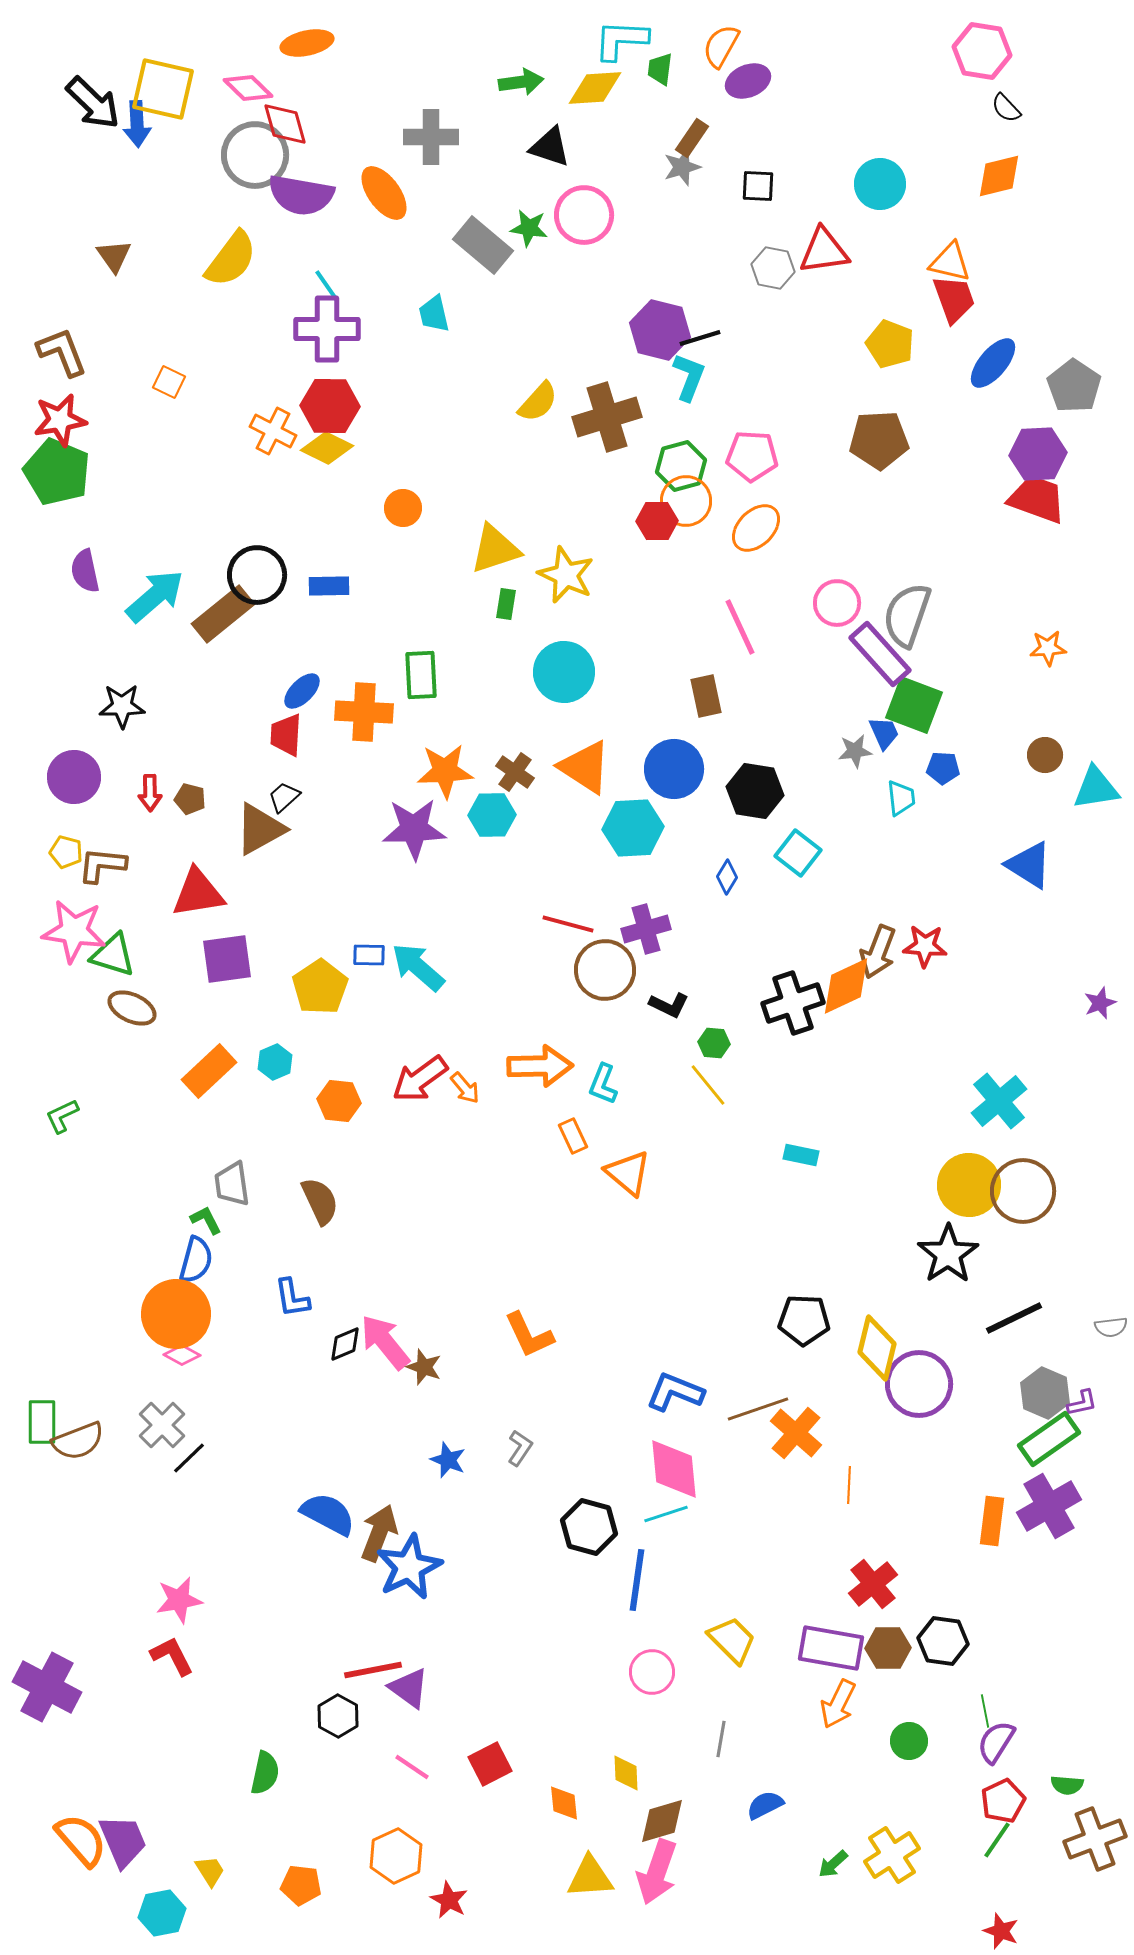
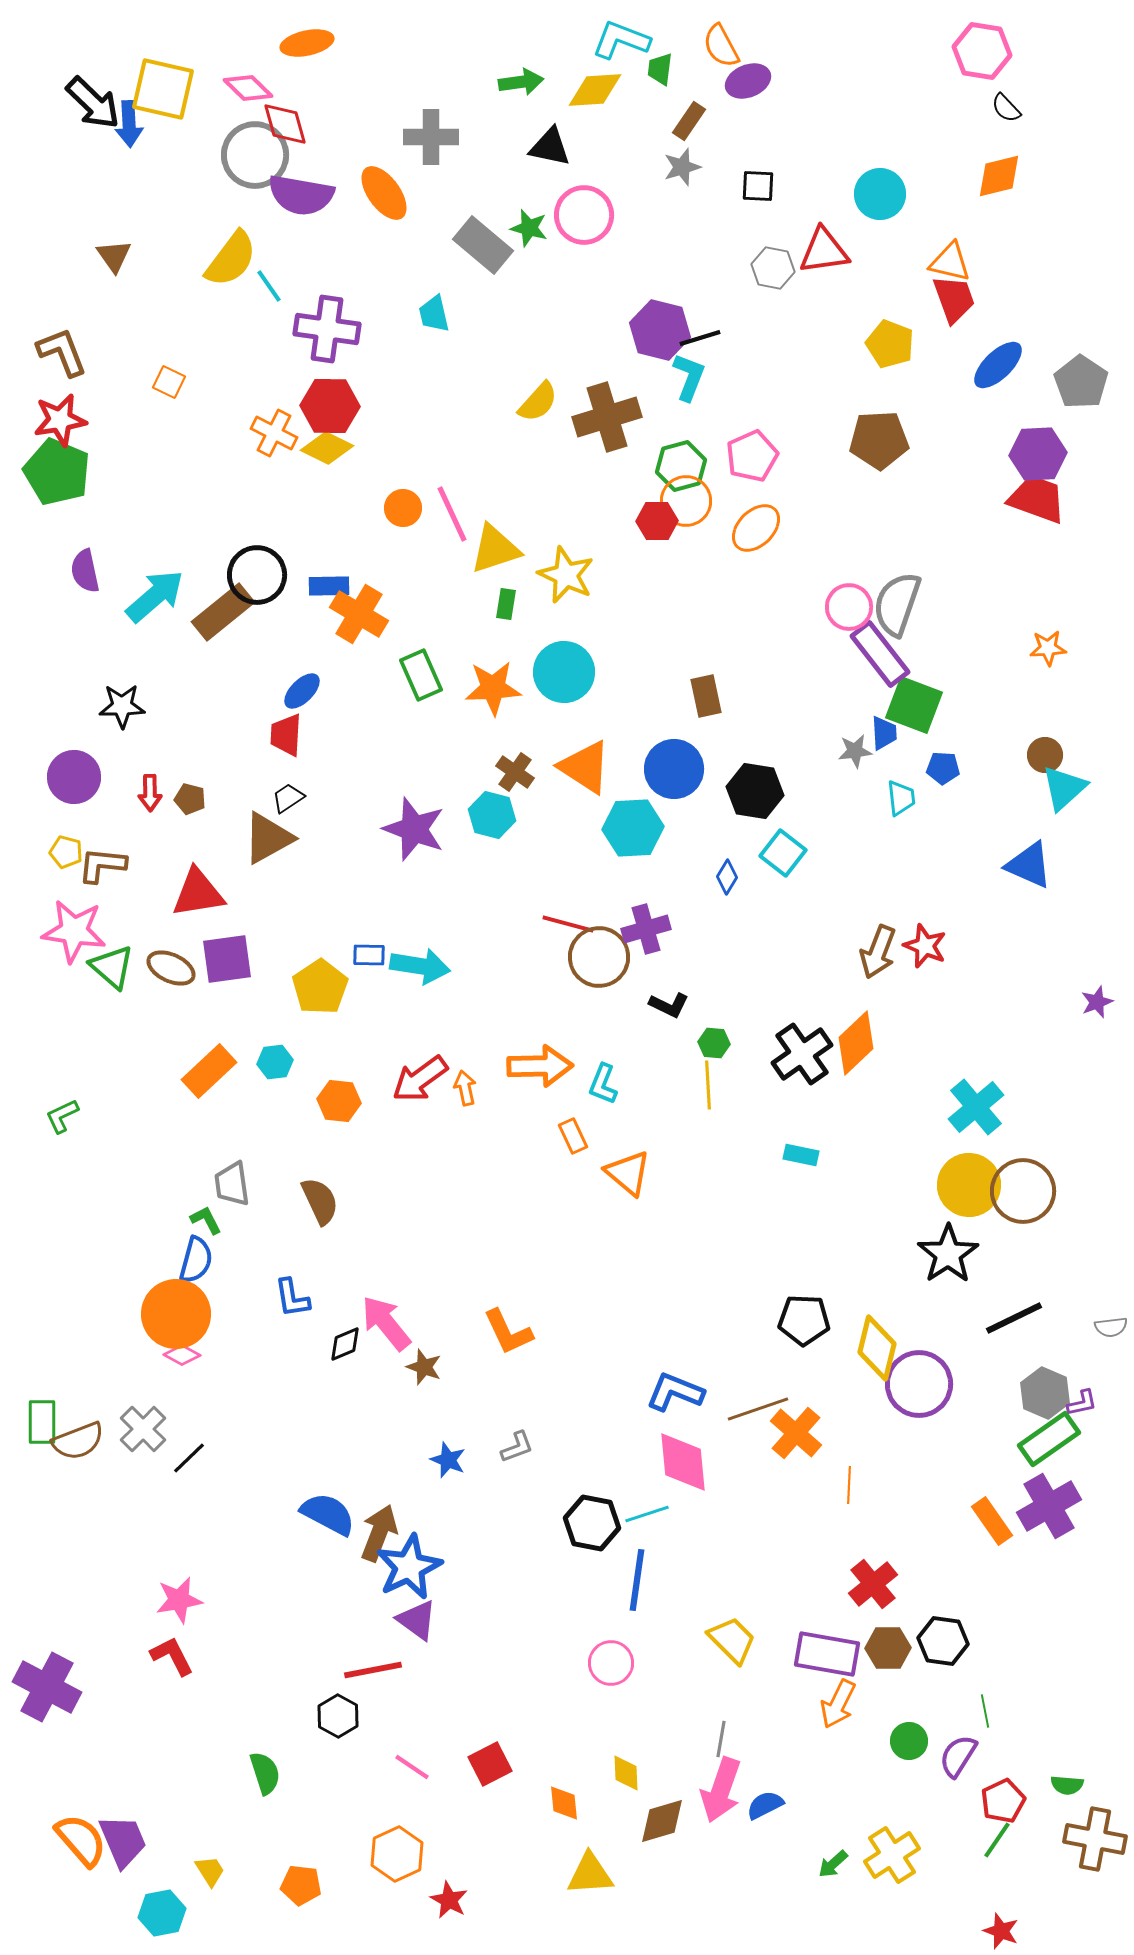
cyan L-shape at (621, 40): rotated 18 degrees clockwise
orange semicircle at (721, 46): rotated 57 degrees counterclockwise
yellow diamond at (595, 88): moved 2 px down
blue arrow at (137, 124): moved 8 px left
brown rectangle at (692, 138): moved 3 px left, 17 px up
black triangle at (550, 147): rotated 6 degrees counterclockwise
cyan circle at (880, 184): moved 10 px down
green star at (529, 228): rotated 6 degrees clockwise
cyan line at (327, 286): moved 58 px left
purple cross at (327, 329): rotated 8 degrees clockwise
blue ellipse at (993, 363): moved 5 px right, 2 px down; rotated 6 degrees clockwise
gray pentagon at (1074, 386): moved 7 px right, 4 px up
orange cross at (273, 431): moved 1 px right, 2 px down
pink pentagon at (752, 456): rotated 27 degrees counterclockwise
pink circle at (837, 603): moved 12 px right, 4 px down
brown rectangle at (223, 614): moved 2 px up
gray semicircle at (907, 615): moved 10 px left, 11 px up
pink line at (740, 627): moved 288 px left, 113 px up
purple rectangle at (880, 654): rotated 4 degrees clockwise
green rectangle at (421, 675): rotated 21 degrees counterclockwise
orange cross at (364, 712): moved 5 px left, 98 px up; rotated 28 degrees clockwise
blue trapezoid at (884, 733): rotated 21 degrees clockwise
orange star at (445, 771): moved 48 px right, 83 px up
cyan triangle at (1096, 788): moved 32 px left; rotated 33 degrees counterclockwise
black trapezoid at (284, 797): moved 4 px right, 1 px down; rotated 8 degrees clockwise
cyan hexagon at (492, 815): rotated 15 degrees clockwise
brown triangle at (260, 829): moved 8 px right, 9 px down
purple star at (414, 829): rotated 22 degrees clockwise
cyan square at (798, 853): moved 15 px left
blue triangle at (1029, 865): rotated 8 degrees counterclockwise
red star at (925, 946): rotated 18 degrees clockwise
green triangle at (113, 955): moved 1 px left, 12 px down; rotated 24 degrees clockwise
cyan arrow at (418, 967): moved 2 px right, 1 px up; rotated 148 degrees clockwise
brown circle at (605, 970): moved 6 px left, 13 px up
orange diamond at (846, 986): moved 10 px right, 57 px down; rotated 18 degrees counterclockwise
black cross at (793, 1003): moved 9 px right, 51 px down; rotated 16 degrees counterclockwise
purple star at (1100, 1003): moved 3 px left, 1 px up
brown ellipse at (132, 1008): moved 39 px right, 40 px up
cyan hexagon at (275, 1062): rotated 16 degrees clockwise
yellow line at (708, 1085): rotated 36 degrees clockwise
orange arrow at (465, 1088): rotated 152 degrees counterclockwise
cyan cross at (999, 1101): moved 23 px left, 6 px down
orange L-shape at (529, 1335): moved 21 px left, 3 px up
pink arrow at (385, 1342): moved 1 px right, 19 px up
gray cross at (162, 1425): moved 19 px left, 4 px down
gray L-shape at (520, 1448): moved 3 px left, 1 px up; rotated 36 degrees clockwise
pink diamond at (674, 1469): moved 9 px right, 7 px up
cyan line at (666, 1514): moved 19 px left
orange rectangle at (992, 1521): rotated 42 degrees counterclockwise
black hexagon at (589, 1527): moved 3 px right, 4 px up; rotated 4 degrees counterclockwise
purple rectangle at (831, 1648): moved 4 px left, 6 px down
pink circle at (652, 1672): moved 41 px left, 9 px up
purple triangle at (409, 1688): moved 8 px right, 68 px up
purple semicircle at (996, 1742): moved 38 px left, 14 px down
green semicircle at (265, 1773): rotated 30 degrees counterclockwise
brown cross at (1095, 1839): rotated 32 degrees clockwise
orange hexagon at (396, 1856): moved 1 px right, 2 px up
pink arrow at (657, 1872): moved 64 px right, 82 px up
yellow triangle at (590, 1877): moved 3 px up
